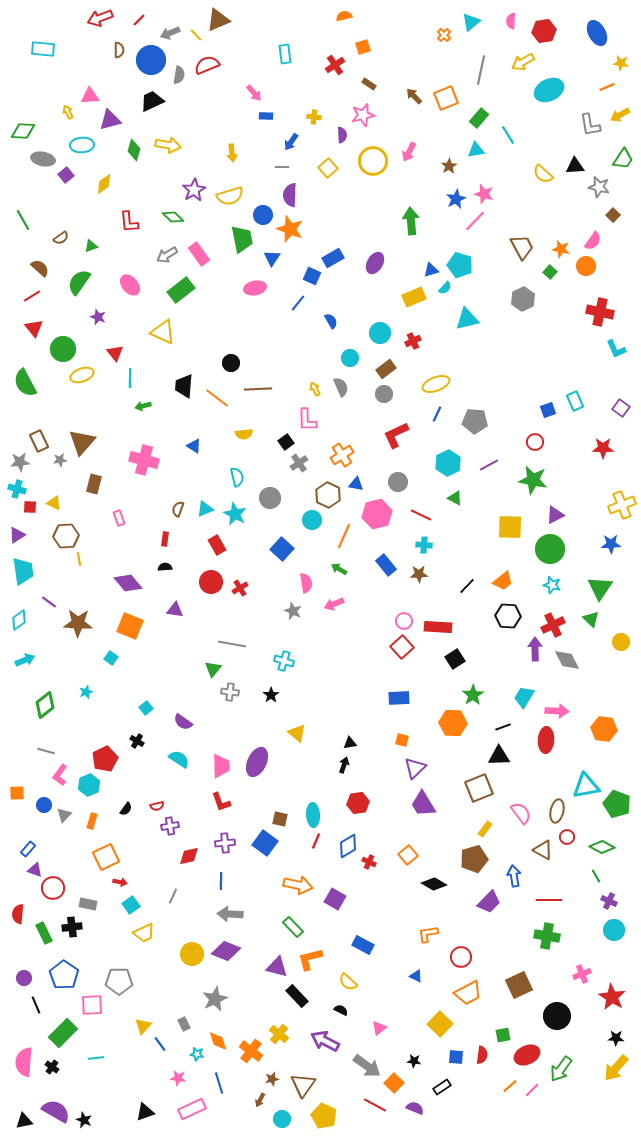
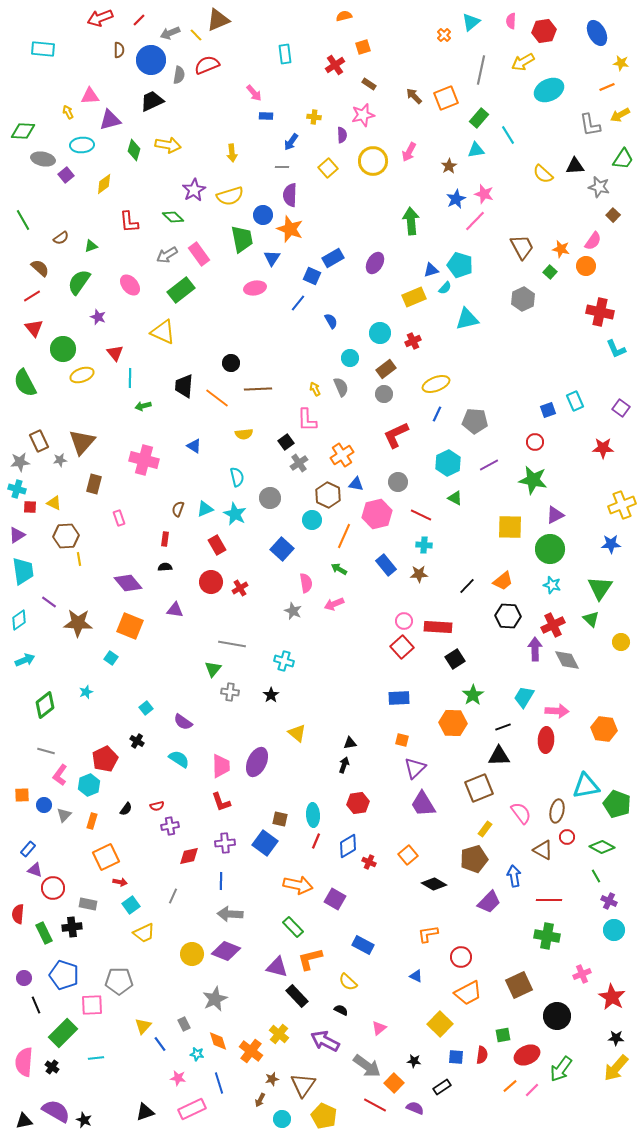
orange square at (17, 793): moved 5 px right, 2 px down
blue pentagon at (64, 975): rotated 16 degrees counterclockwise
